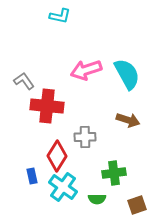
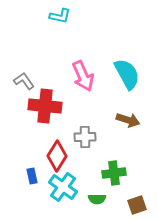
pink arrow: moved 3 px left, 6 px down; rotated 96 degrees counterclockwise
red cross: moved 2 px left
